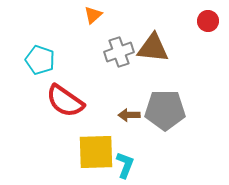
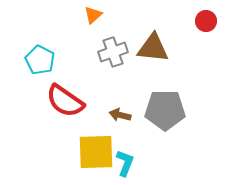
red circle: moved 2 px left
gray cross: moved 6 px left
cyan pentagon: rotated 8 degrees clockwise
brown arrow: moved 9 px left; rotated 15 degrees clockwise
cyan L-shape: moved 2 px up
